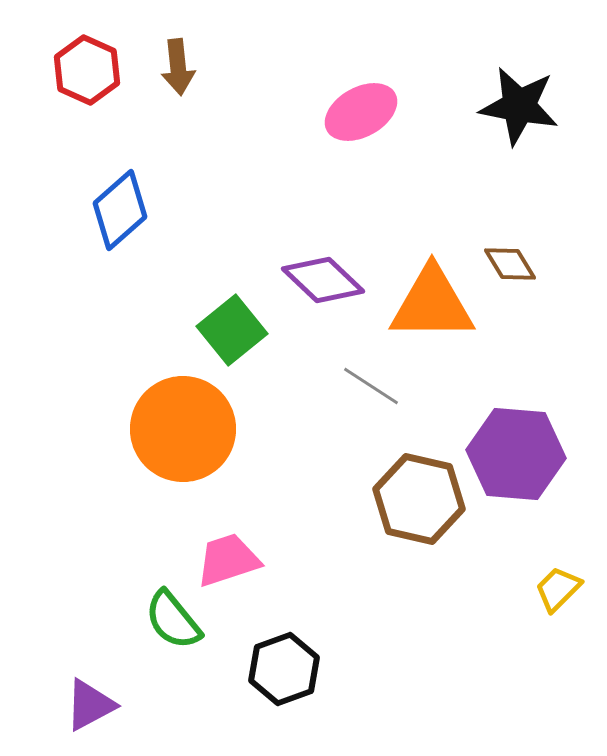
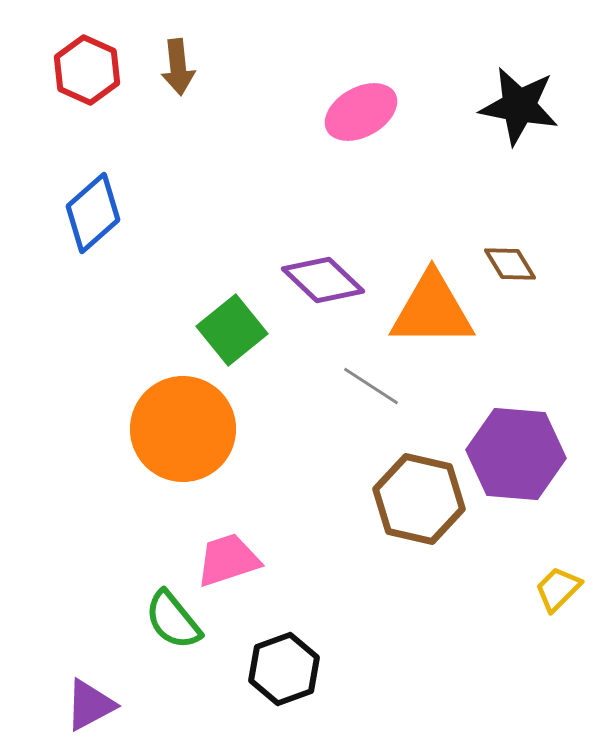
blue diamond: moved 27 px left, 3 px down
orange triangle: moved 6 px down
